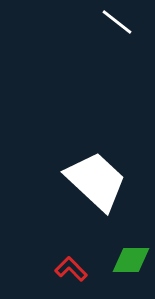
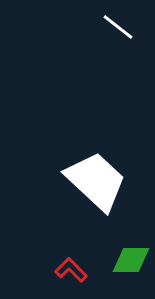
white line: moved 1 px right, 5 px down
red L-shape: moved 1 px down
